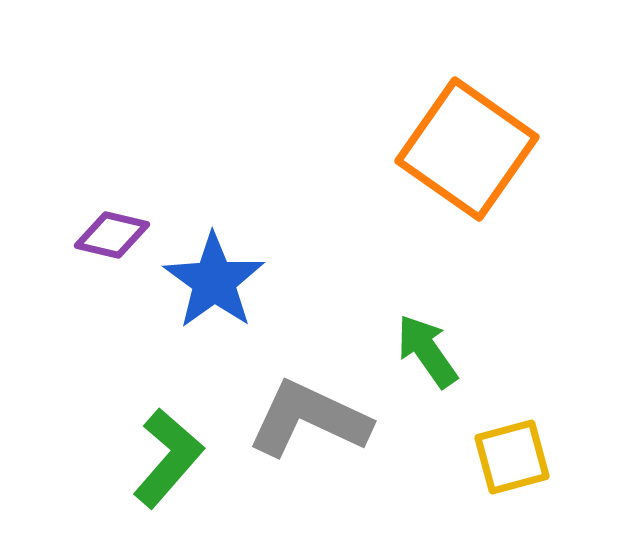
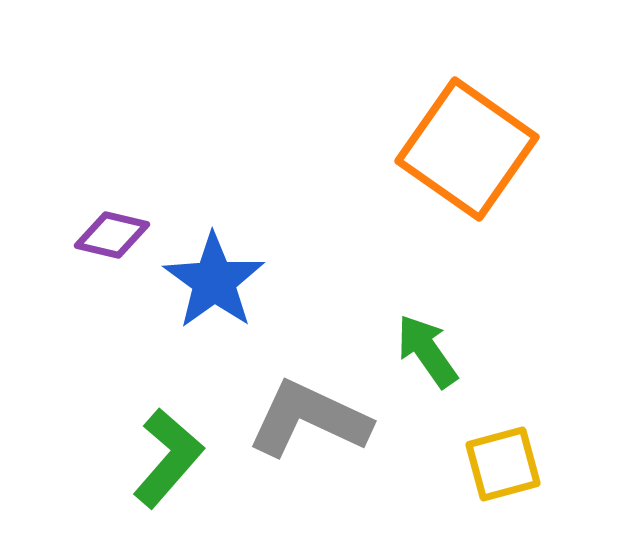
yellow square: moved 9 px left, 7 px down
